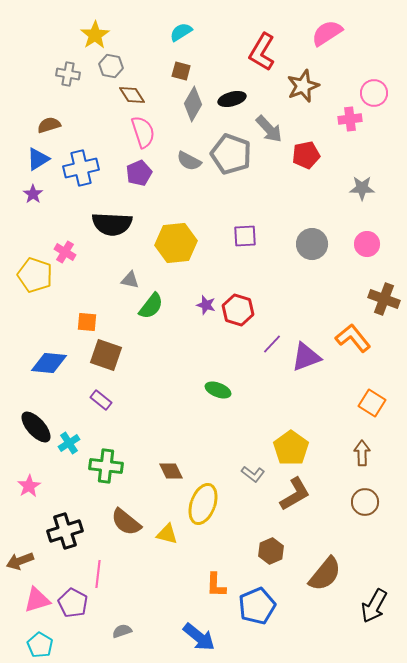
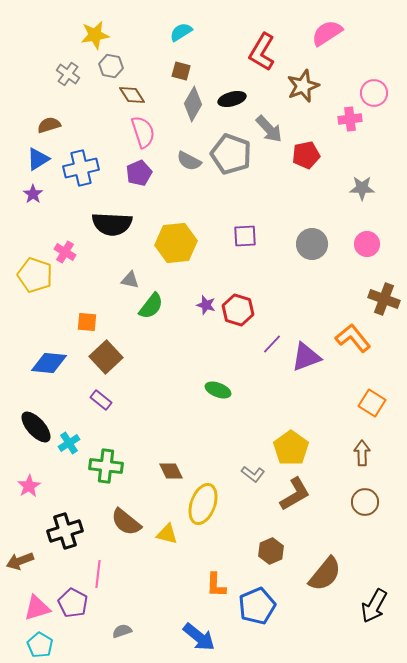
yellow star at (95, 35): rotated 24 degrees clockwise
gray cross at (68, 74): rotated 25 degrees clockwise
brown square at (106, 355): moved 2 px down; rotated 28 degrees clockwise
pink triangle at (37, 600): moved 8 px down
